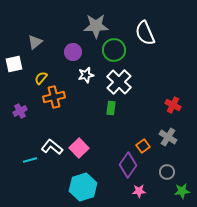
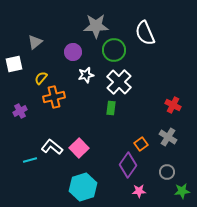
orange square: moved 2 px left, 2 px up
